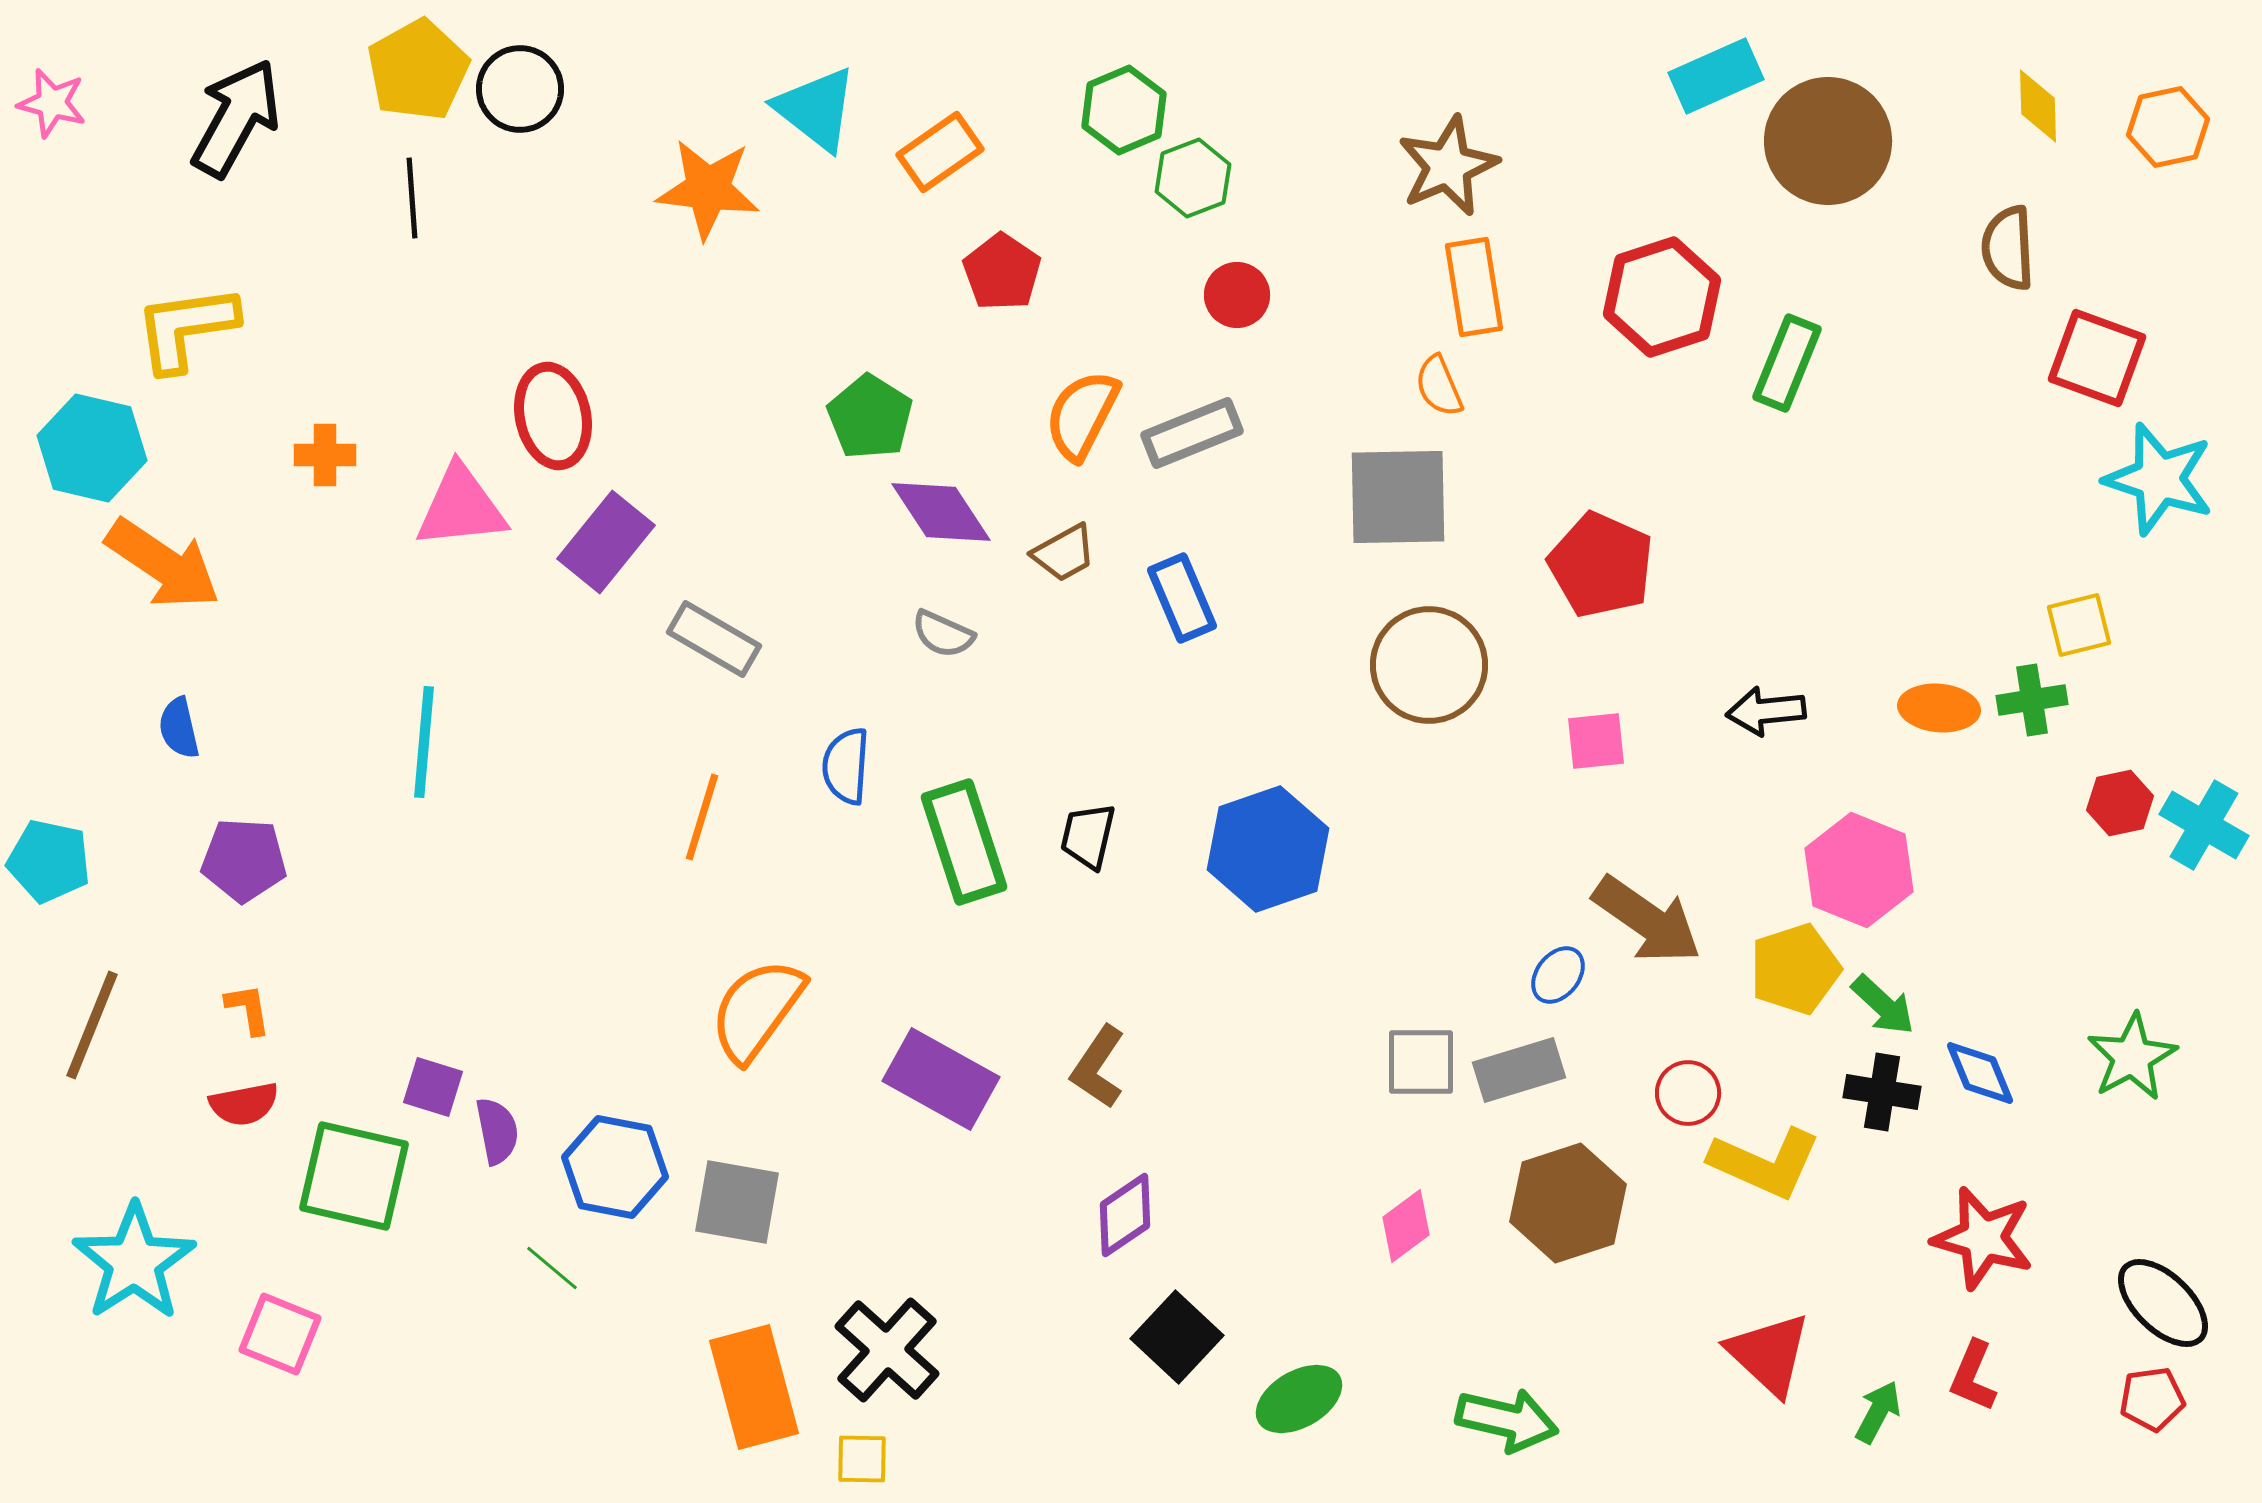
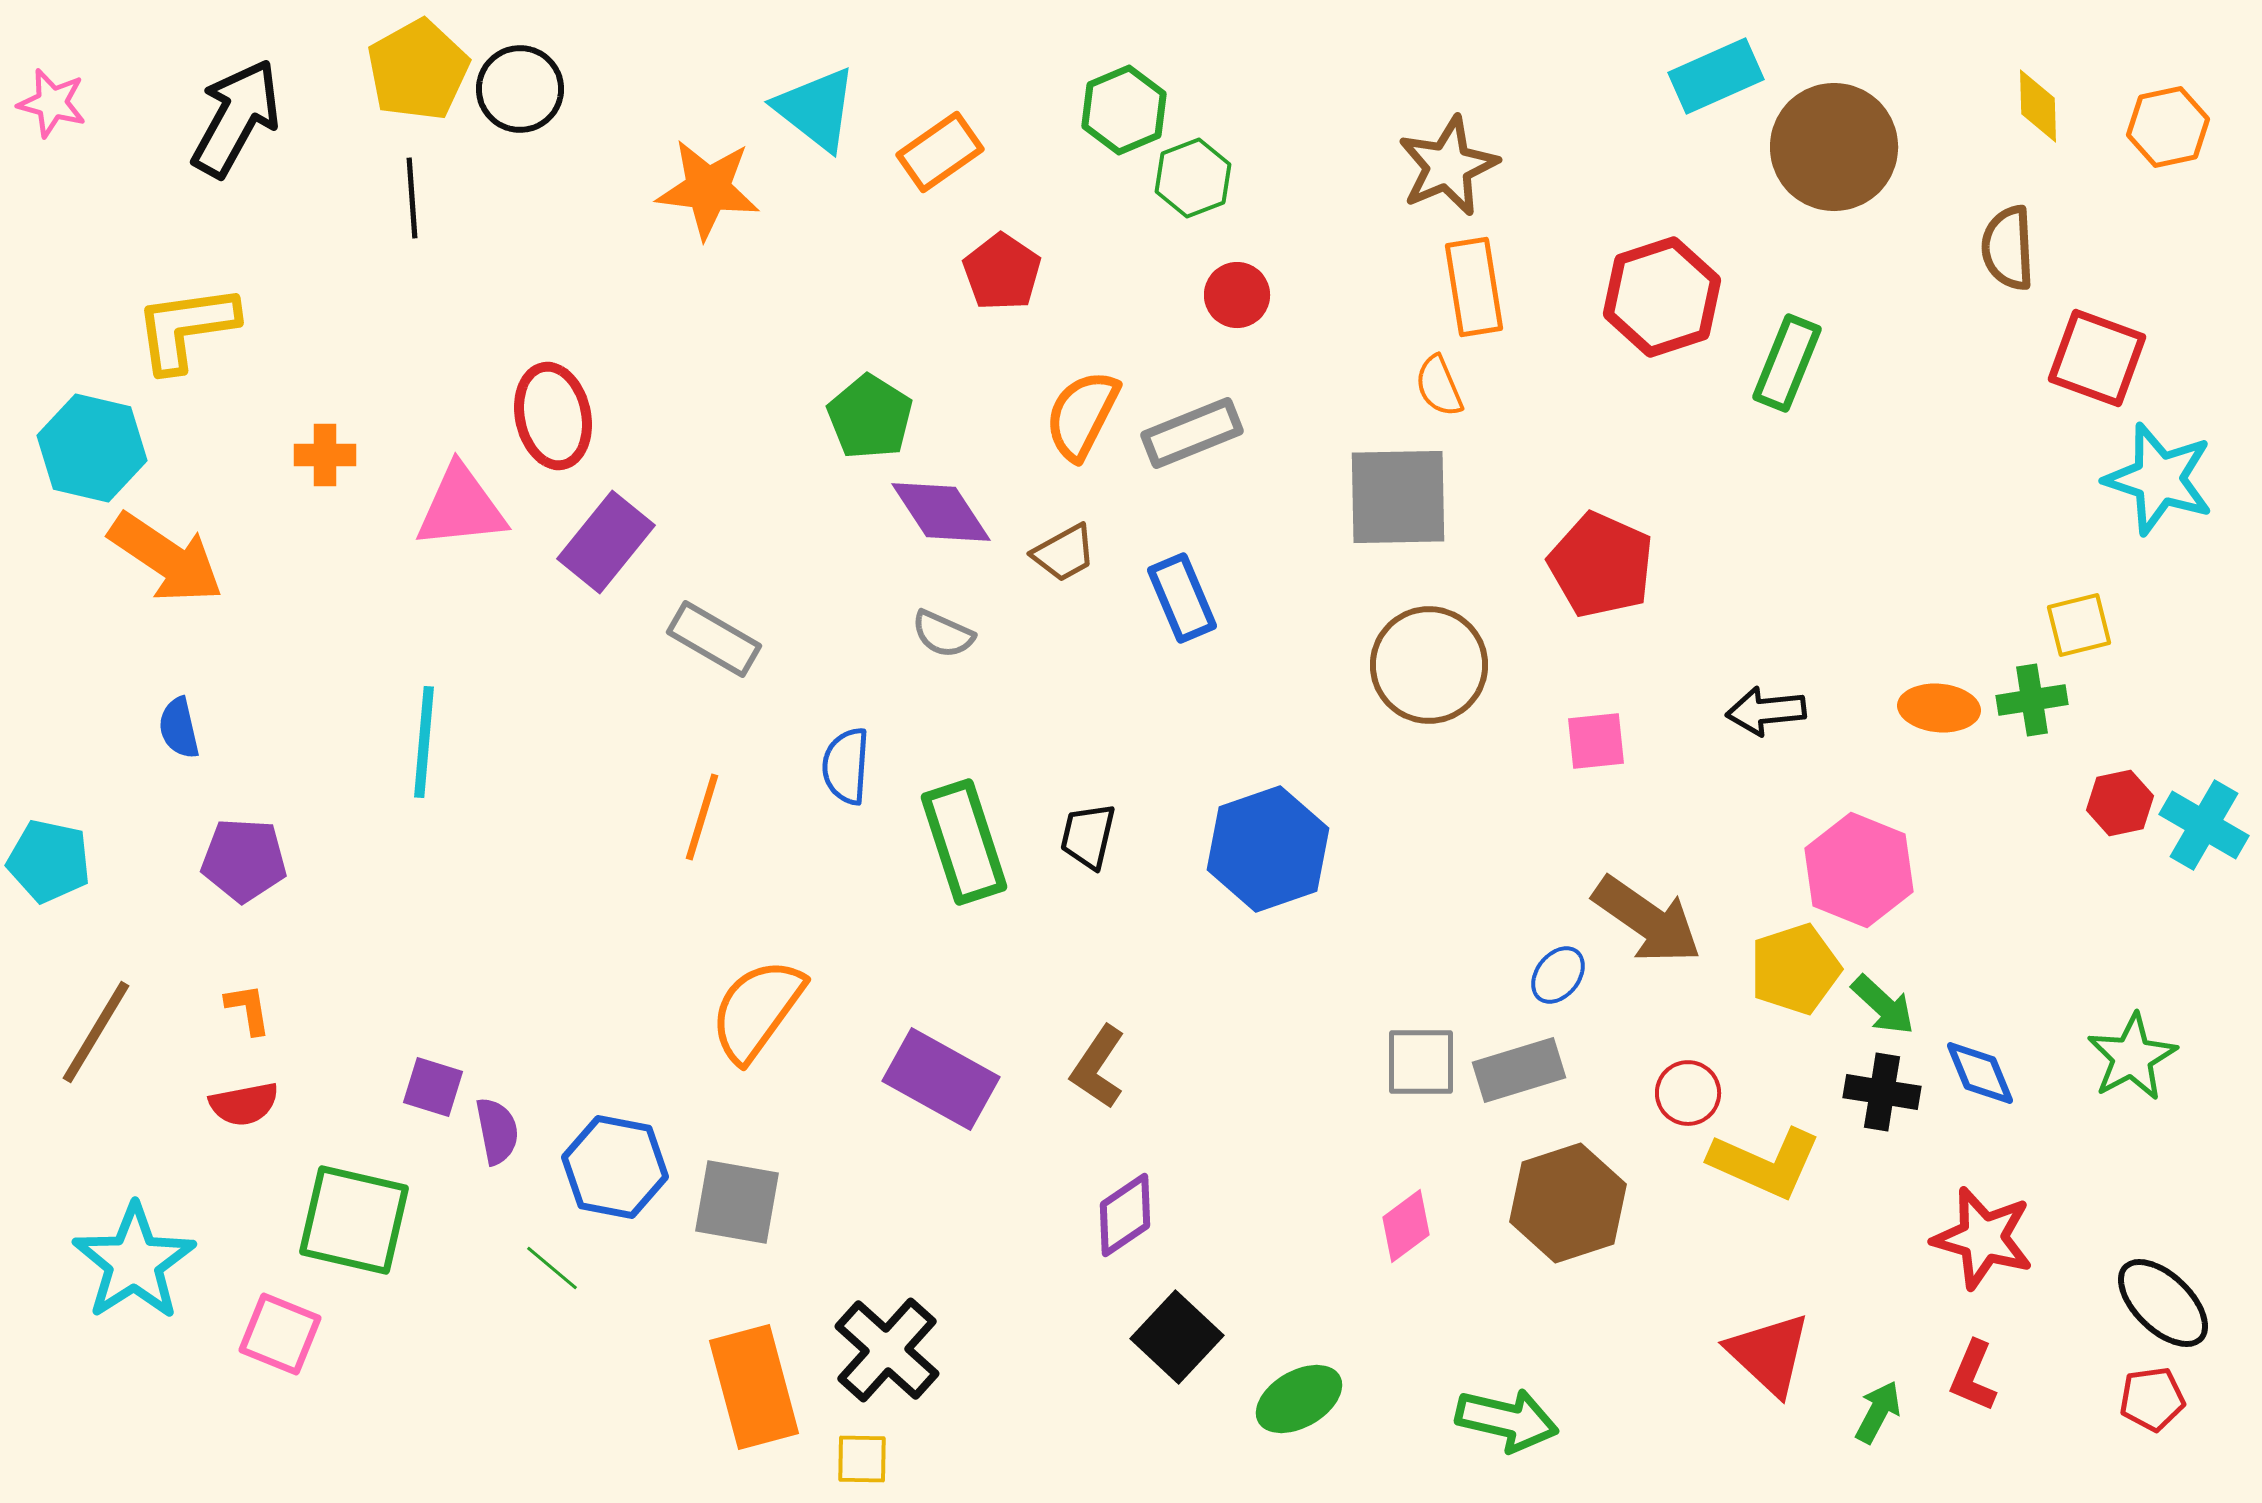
brown circle at (1828, 141): moved 6 px right, 6 px down
orange arrow at (163, 564): moved 3 px right, 6 px up
brown line at (92, 1025): moved 4 px right, 7 px down; rotated 9 degrees clockwise
green square at (354, 1176): moved 44 px down
